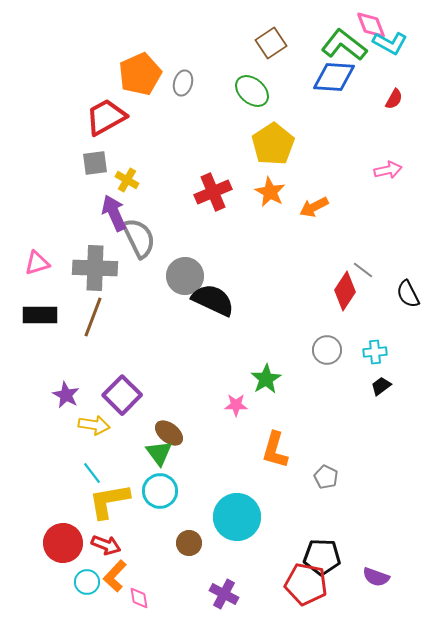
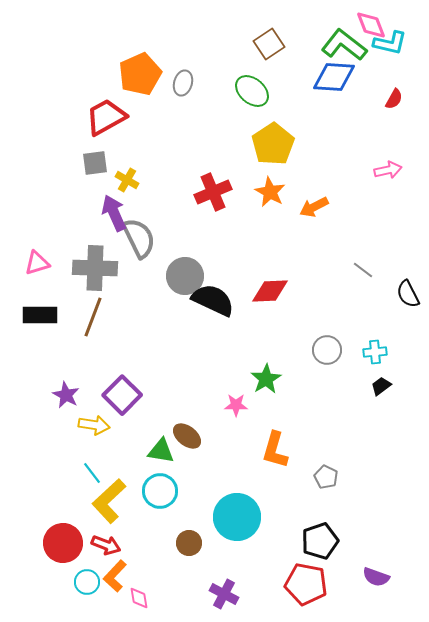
brown square at (271, 43): moved 2 px left, 1 px down
cyan L-shape at (390, 43): rotated 16 degrees counterclockwise
red diamond at (345, 291): moved 75 px left; rotated 54 degrees clockwise
brown ellipse at (169, 433): moved 18 px right, 3 px down
green triangle at (159, 453): moved 2 px right, 2 px up; rotated 44 degrees counterclockwise
yellow L-shape at (109, 501): rotated 33 degrees counterclockwise
black pentagon at (322, 557): moved 2 px left, 16 px up; rotated 21 degrees counterclockwise
